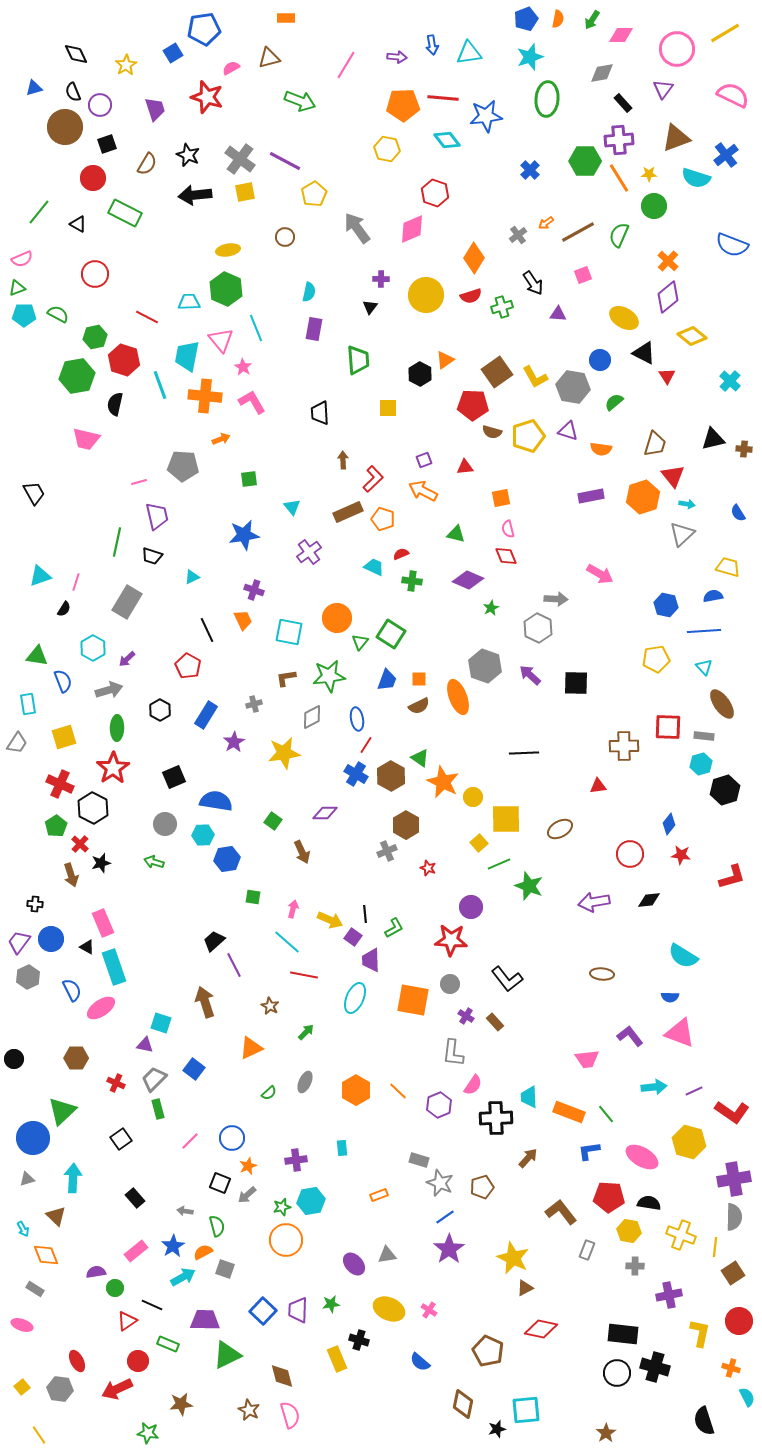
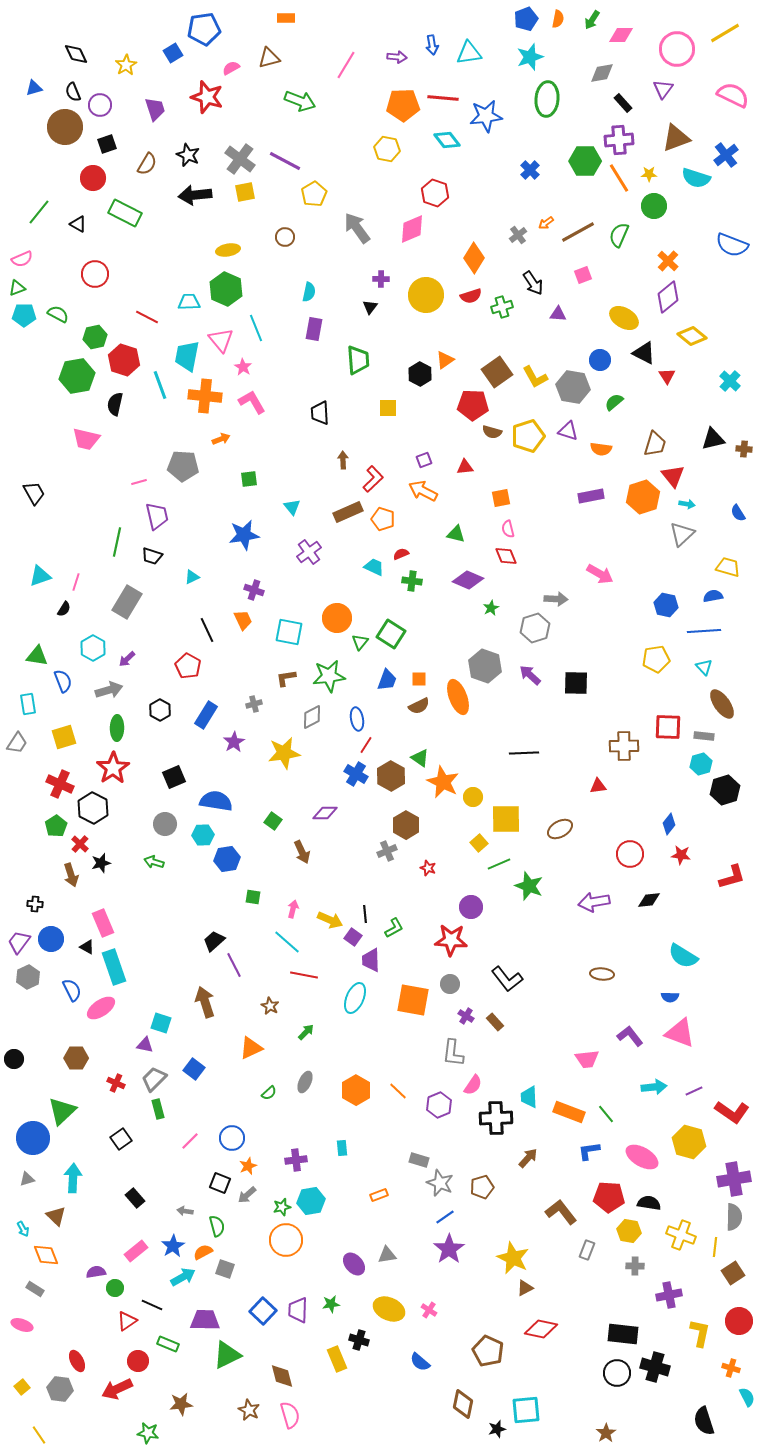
gray hexagon at (538, 628): moved 3 px left; rotated 16 degrees clockwise
